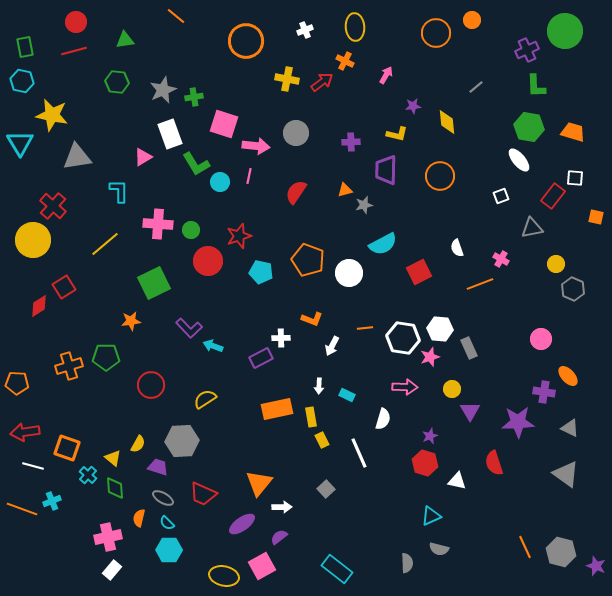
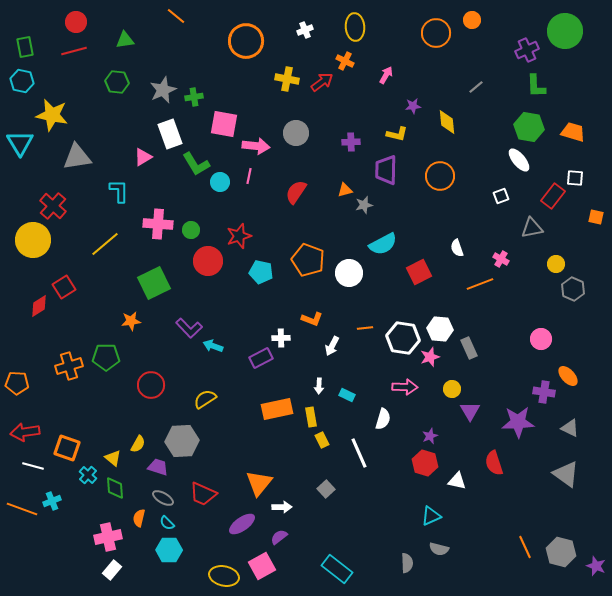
pink square at (224, 124): rotated 8 degrees counterclockwise
